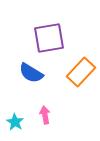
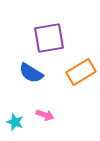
orange rectangle: rotated 16 degrees clockwise
pink arrow: rotated 120 degrees clockwise
cyan star: rotated 12 degrees counterclockwise
